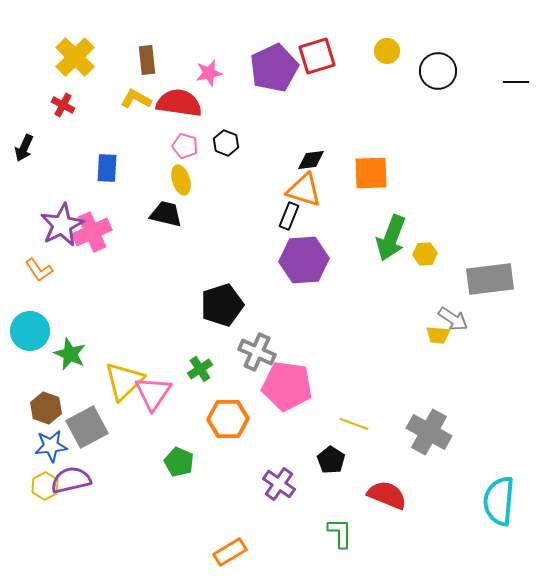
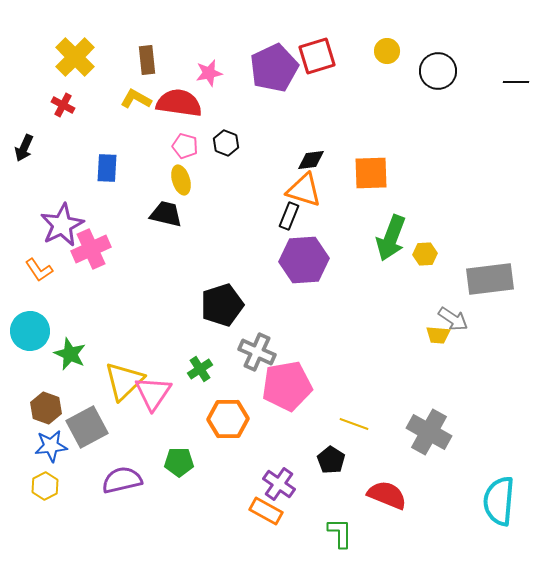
pink cross at (92, 232): moved 1 px left, 17 px down
pink pentagon at (287, 386): rotated 18 degrees counterclockwise
green pentagon at (179, 462): rotated 24 degrees counterclockwise
purple semicircle at (71, 480): moved 51 px right
orange rectangle at (230, 552): moved 36 px right, 41 px up; rotated 60 degrees clockwise
